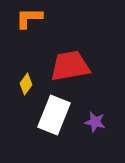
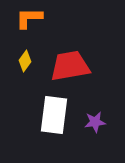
yellow diamond: moved 1 px left, 23 px up
white rectangle: rotated 15 degrees counterclockwise
purple star: rotated 20 degrees counterclockwise
